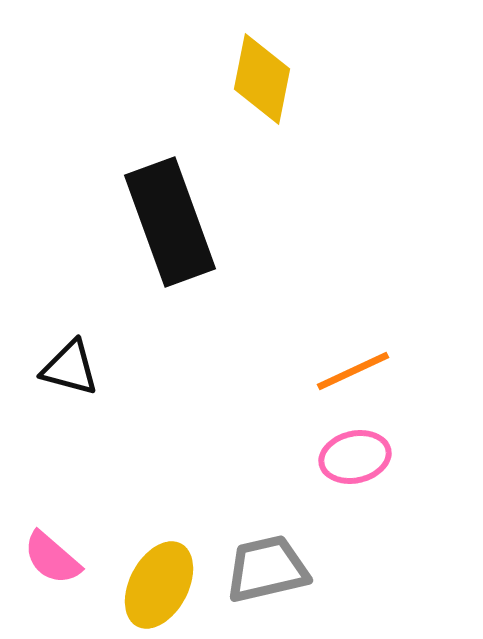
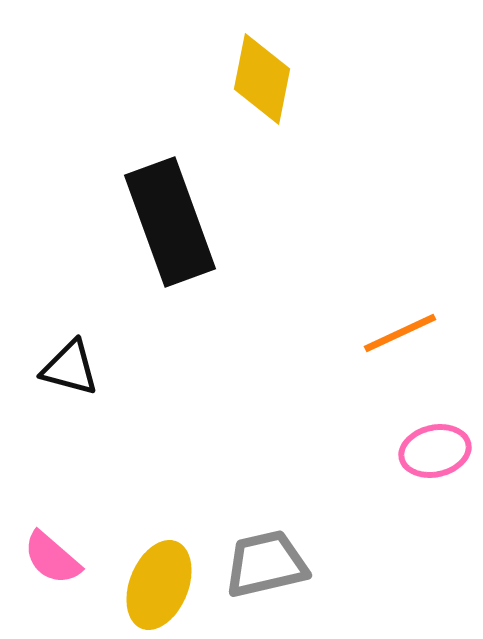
orange line: moved 47 px right, 38 px up
pink ellipse: moved 80 px right, 6 px up
gray trapezoid: moved 1 px left, 5 px up
yellow ellipse: rotated 6 degrees counterclockwise
